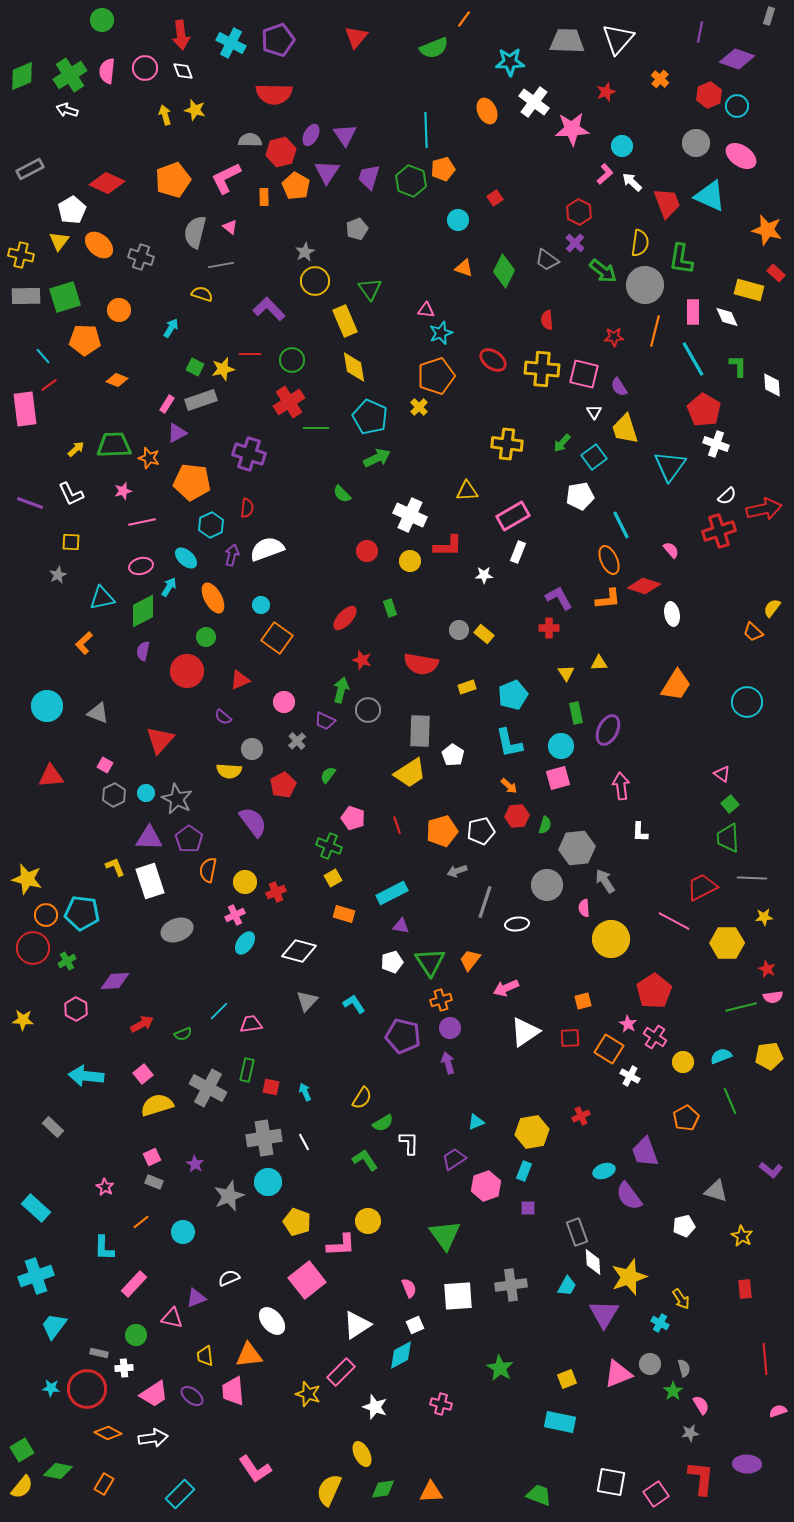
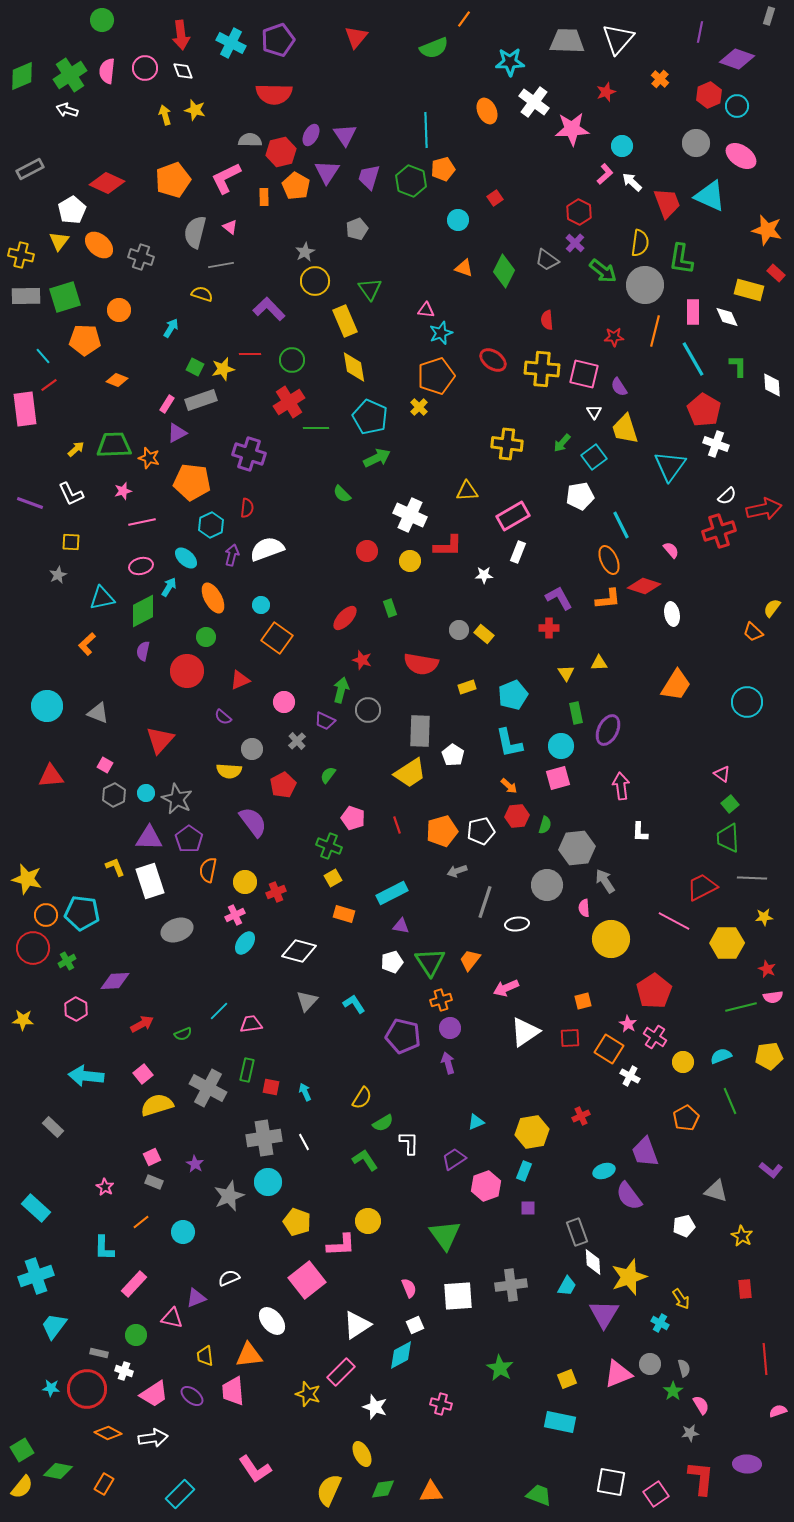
orange L-shape at (84, 643): moved 3 px right, 1 px down
white cross at (124, 1368): moved 3 px down; rotated 24 degrees clockwise
